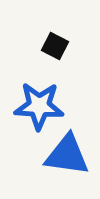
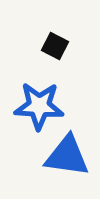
blue triangle: moved 1 px down
